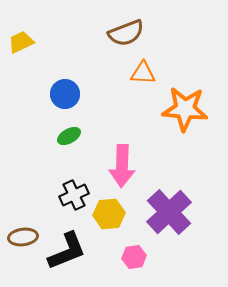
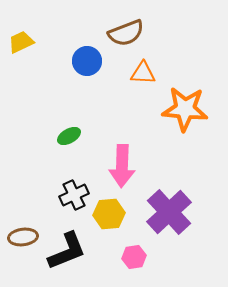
blue circle: moved 22 px right, 33 px up
